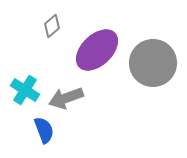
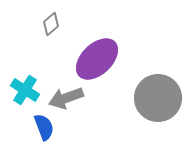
gray diamond: moved 1 px left, 2 px up
purple ellipse: moved 9 px down
gray circle: moved 5 px right, 35 px down
blue semicircle: moved 3 px up
